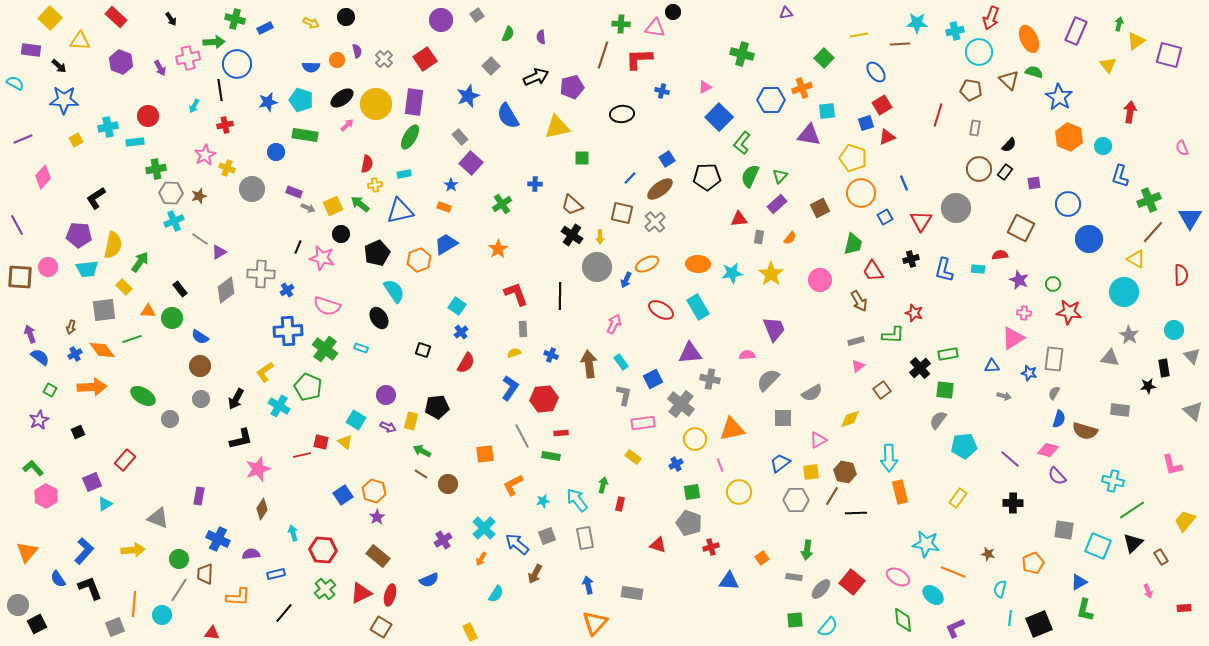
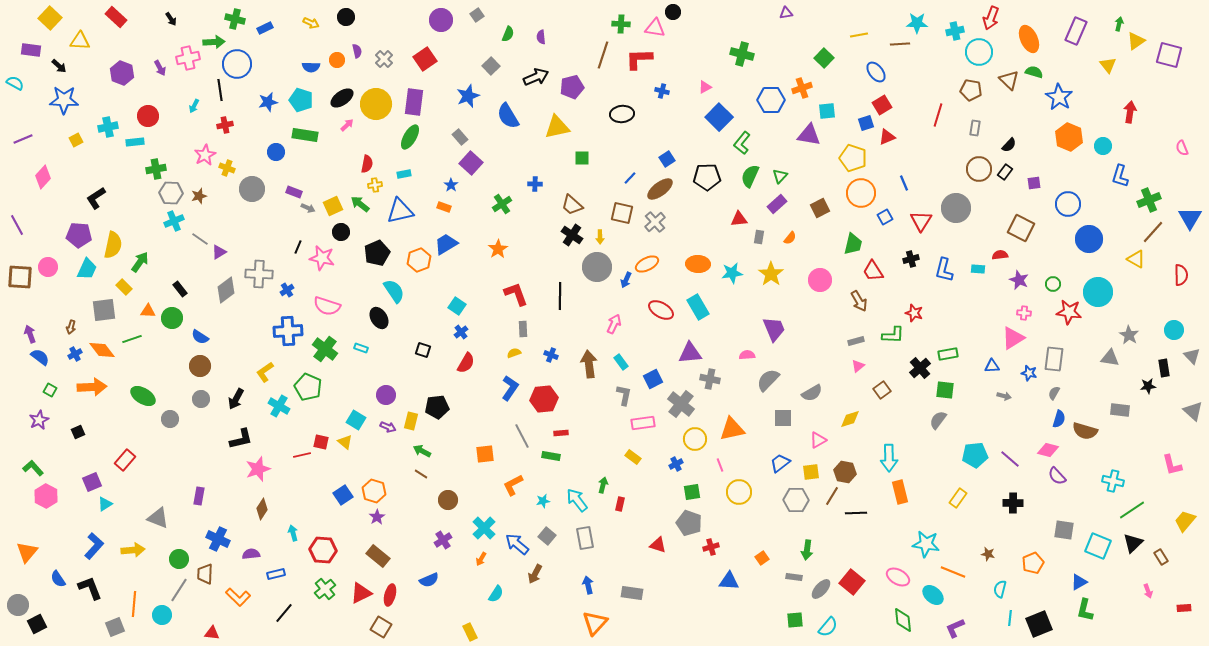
purple hexagon at (121, 62): moved 1 px right, 11 px down
black circle at (341, 234): moved 2 px up
cyan trapezoid at (87, 269): rotated 60 degrees counterclockwise
gray cross at (261, 274): moved 2 px left
cyan circle at (1124, 292): moved 26 px left
cyan pentagon at (964, 446): moved 11 px right, 9 px down
brown circle at (448, 484): moved 16 px down
gray square at (547, 536): rotated 30 degrees counterclockwise
blue L-shape at (84, 551): moved 10 px right, 5 px up
orange L-shape at (238, 597): rotated 40 degrees clockwise
